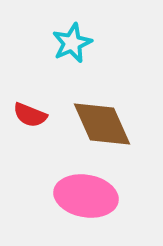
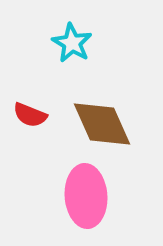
cyan star: rotated 18 degrees counterclockwise
pink ellipse: rotated 76 degrees clockwise
